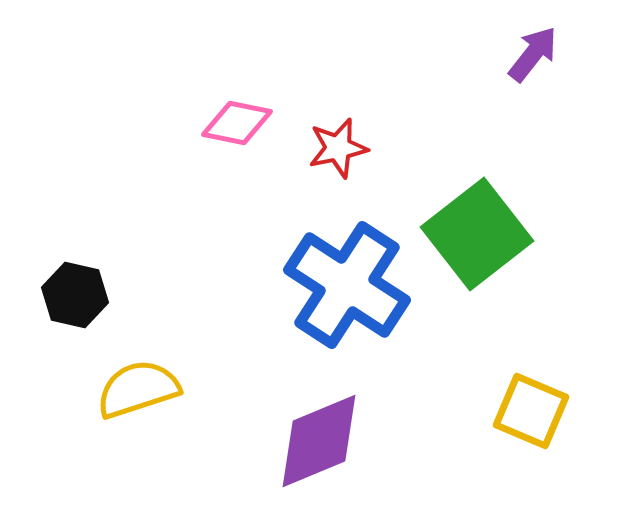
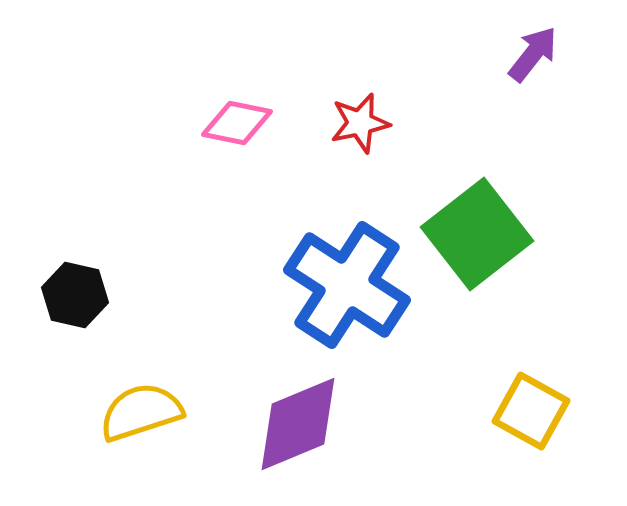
red star: moved 22 px right, 25 px up
yellow semicircle: moved 3 px right, 23 px down
yellow square: rotated 6 degrees clockwise
purple diamond: moved 21 px left, 17 px up
